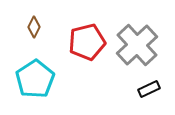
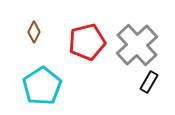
brown diamond: moved 5 px down
cyan pentagon: moved 7 px right, 7 px down
black rectangle: moved 7 px up; rotated 35 degrees counterclockwise
